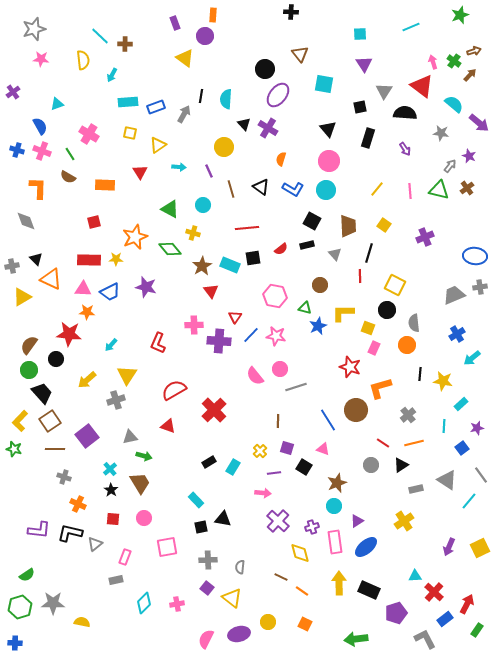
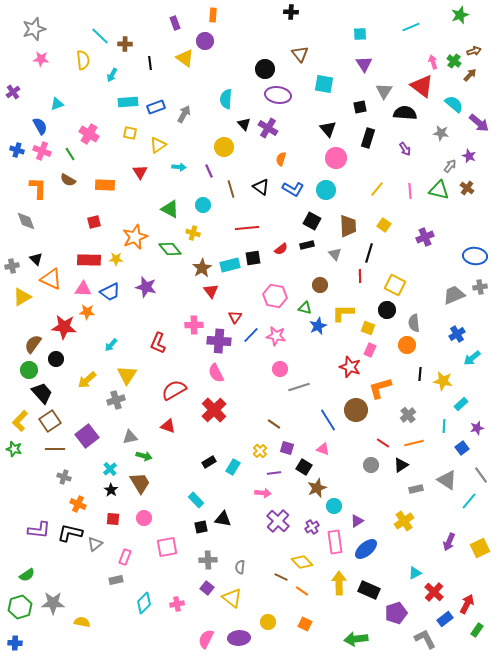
purple circle at (205, 36): moved 5 px down
purple ellipse at (278, 95): rotated 60 degrees clockwise
black line at (201, 96): moved 51 px left, 33 px up; rotated 16 degrees counterclockwise
pink circle at (329, 161): moved 7 px right, 3 px up
brown semicircle at (68, 177): moved 3 px down
brown cross at (467, 188): rotated 16 degrees counterclockwise
cyan rectangle at (230, 265): rotated 36 degrees counterclockwise
brown star at (202, 266): moved 2 px down
red star at (69, 334): moved 5 px left, 7 px up
brown semicircle at (29, 345): moved 4 px right, 1 px up
pink rectangle at (374, 348): moved 4 px left, 2 px down
pink semicircle at (255, 376): moved 39 px left, 3 px up; rotated 12 degrees clockwise
gray line at (296, 387): moved 3 px right
brown line at (278, 421): moved 4 px left, 3 px down; rotated 56 degrees counterclockwise
brown star at (337, 483): moved 20 px left, 5 px down
purple cross at (312, 527): rotated 16 degrees counterclockwise
blue ellipse at (366, 547): moved 2 px down
purple arrow at (449, 547): moved 5 px up
yellow diamond at (300, 553): moved 2 px right, 9 px down; rotated 30 degrees counterclockwise
cyan triangle at (415, 576): moved 3 px up; rotated 24 degrees counterclockwise
purple ellipse at (239, 634): moved 4 px down; rotated 10 degrees clockwise
